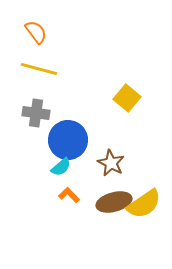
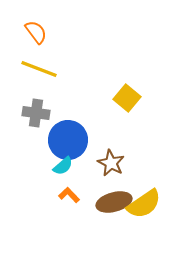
yellow line: rotated 6 degrees clockwise
cyan semicircle: moved 2 px right, 1 px up
